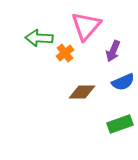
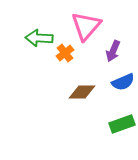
green rectangle: moved 2 px right
